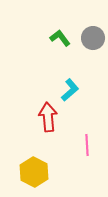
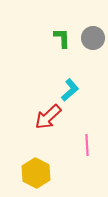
green L-shape: moved 2 px right; rotated 35 degrees clockwise
red arrow: rotated 128 degrees counterclockwise
yellow hexagon: moved 2 px right, 1 px down
